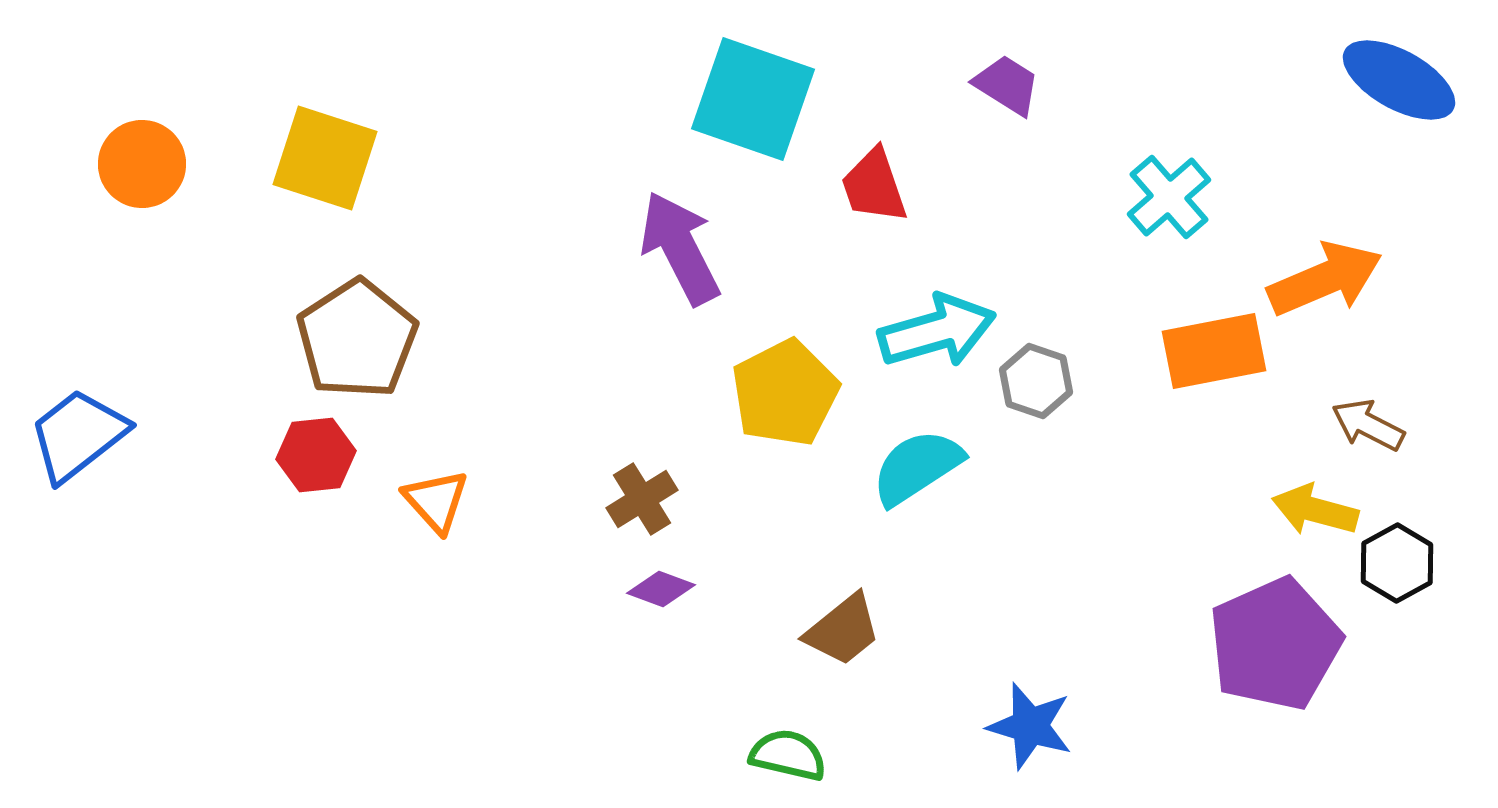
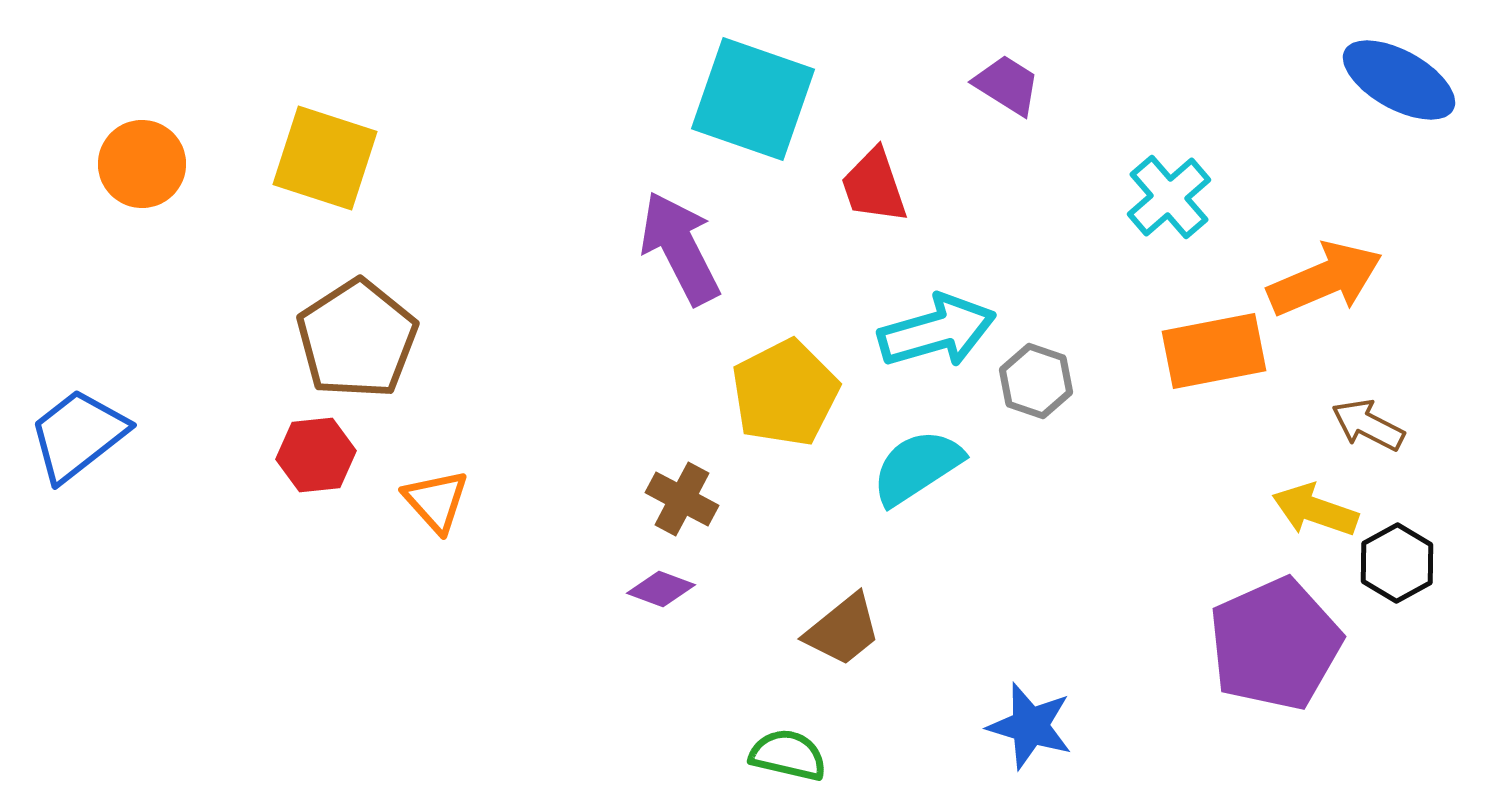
brown cross: moved 40 px right; rotated 30 degrees counterclockwise
yellow arrow: rotated 4 degrees clockwise
